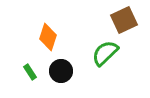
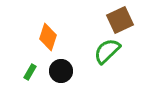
brown square: moved 4 px left
green semicircle: moved 2 px right, 2 px up
green rectangle: rotated 63 degrees clockwise
